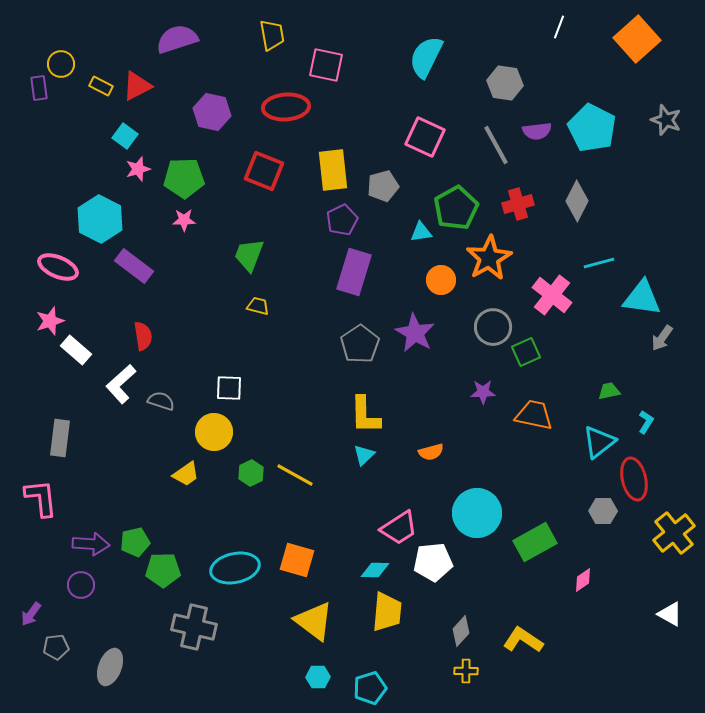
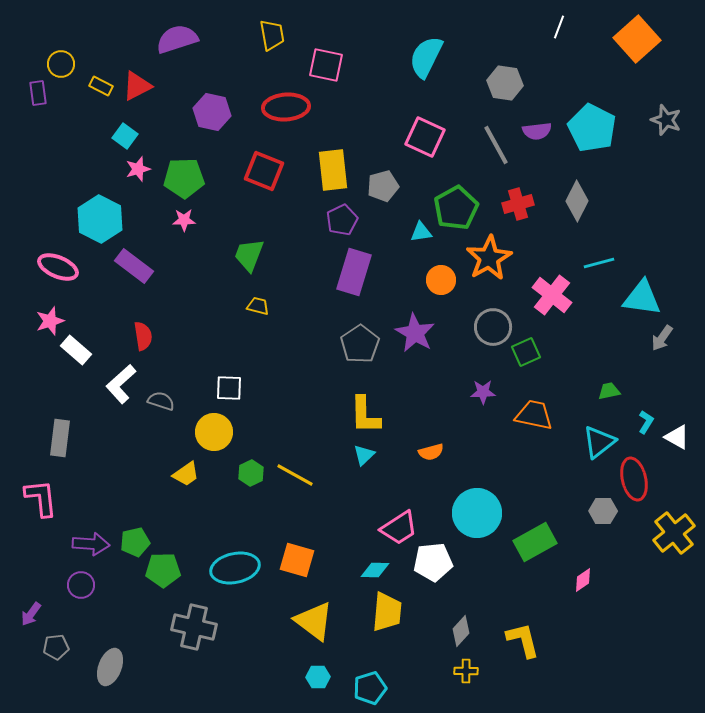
purple rectangle at (39, 88): moved 1 px left, 5 px down
white triangle at (670, 614): moved 7 px right, 177 px up
yellow L-shape at (523, 640): rotated 42 degrees clockwise
